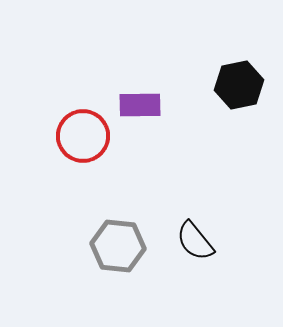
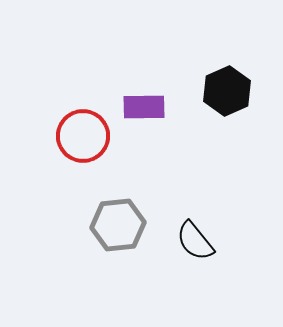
black hexagon: moved 12 px left, 6 px down; rotated 12 degrees counterclockwise
purple rectangle: moved 4 px right, 2 px down
gray hexagon: moved 21 px up; rotated 12 degrees counterclockwise
